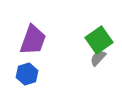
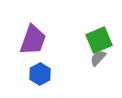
green square: rotated 12 degrees clockwise
blue hexagon: moved 13 px right; rotated 10 degrees counterclockwise
